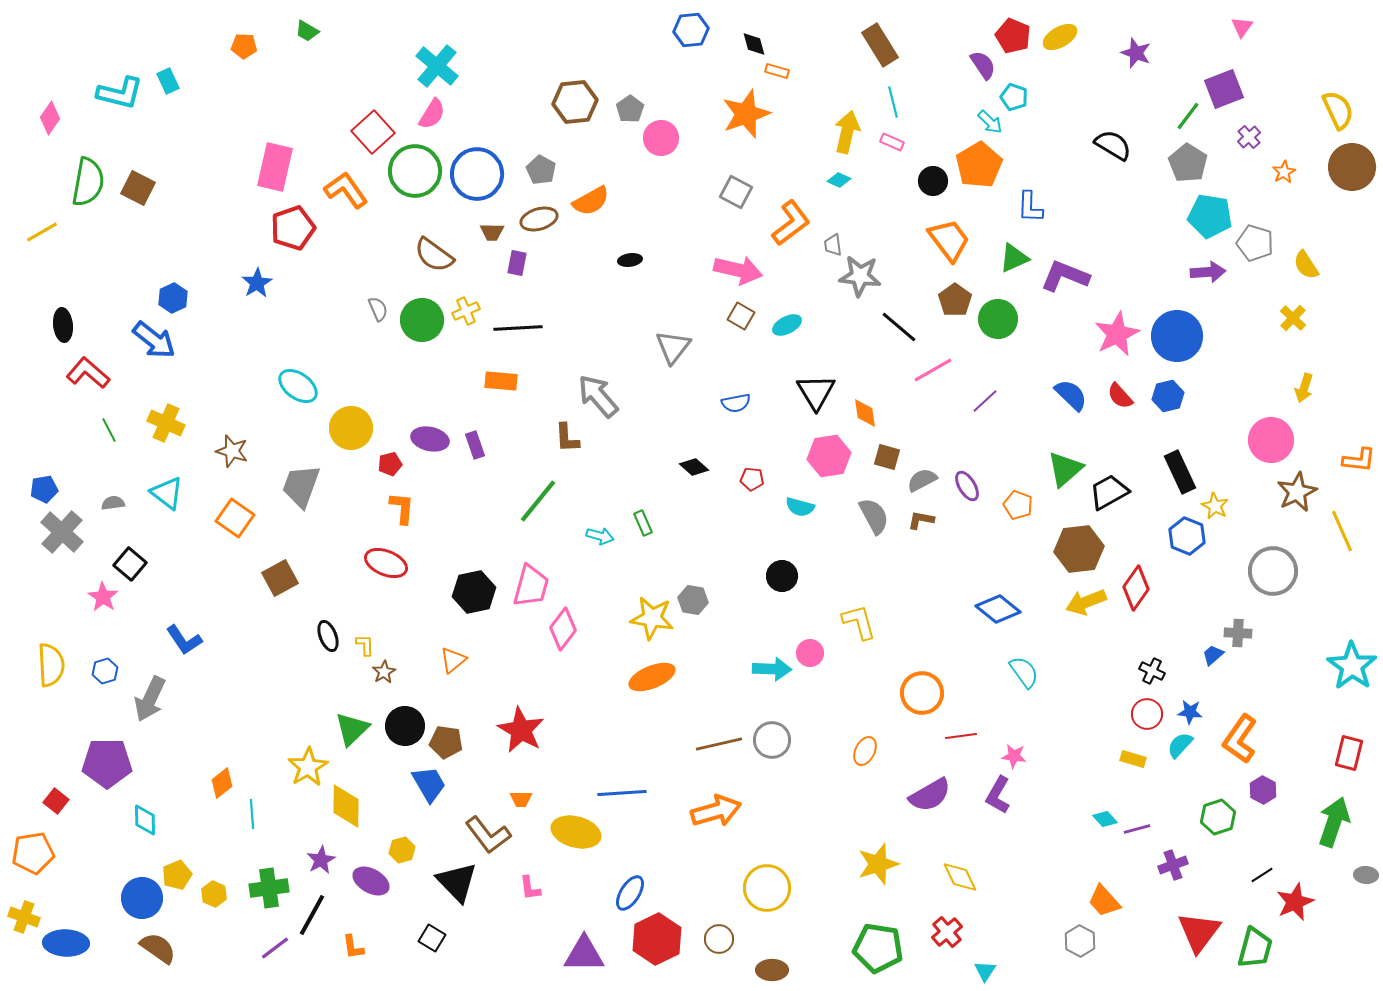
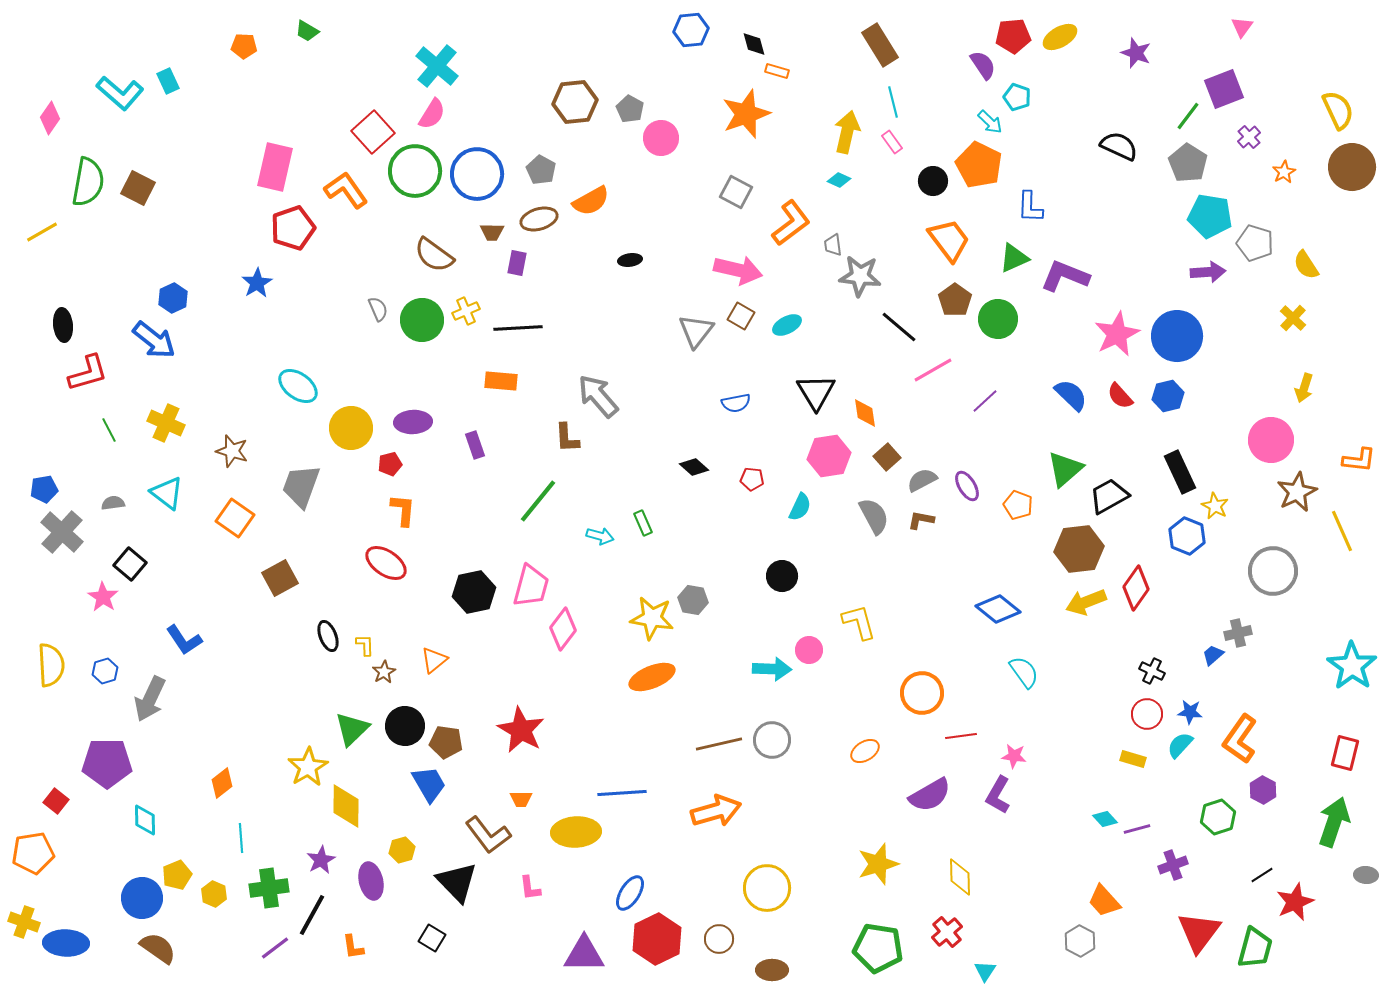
red pentagon at (1013, 36): rotated 28 degrees counterclockwise
cyan L-shape at (120, 93): rotated 27 degrees clockwise
cyan pentagon at (1014, 97): moved 3 px right
gray pentagon at (630, 109): rotated 8 degrees counterclockwise
pink rectangle at (892, 142): rotated 30 degrees clockwise
black semicircle at (1113, 145): moved 6 px right, 1 px down; rotated 6 degrees counterclockwise
orange pentagon at (979, 165): rotated 15 degrees counterclockwise
gray triangle at (673, 347): moved 23 px right, 16 px up
red L-shape at (88, 373): rotated 123 degrees clockwise
purple ellipse at (430, 439): moved 17 px left, 17 px up; rotated 15 degrees counterclockwise
brown square at (887, 457): rotated 32 degrees clockwise
black trapezoid at (1109, 492): moved 4 px down
cyan semicircle at (800, 507): rotated 80 degrees counterclockwise
orange L-shape at (402, 508): moved 1 px right, 2 px down
red ellipse at (386, 563): rotated 12 degrees clockwise
gray cross at (1238, 633): rotated 16 degrees counterclockwise
pink circle at (810, 653): moved 1 px left, 3 px up
orange triangle at (453, 660): moved 19 px left
orange ellipse at (865, 751): rotated 32 degrees clockwise
red rectangle at (1349, 753): moved 4 px left
cyan line at (252, 814): moved 11 px left, 24 px down
yellow ellipse at (576, 832): rotated 18 degrees counterclockwise
yellow diamond at (960, 877): rotated 24 degrees clockwise
purple ellipse at (371, 881): rotated 48 degrees clockwise
yellow cross at (24, 917): moved 5 px down
